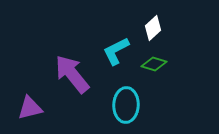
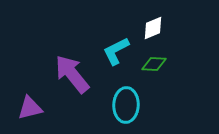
white diamond: rotated 20 degrees clockwise
green diamond: rotated 15 degrees counterclockwise
